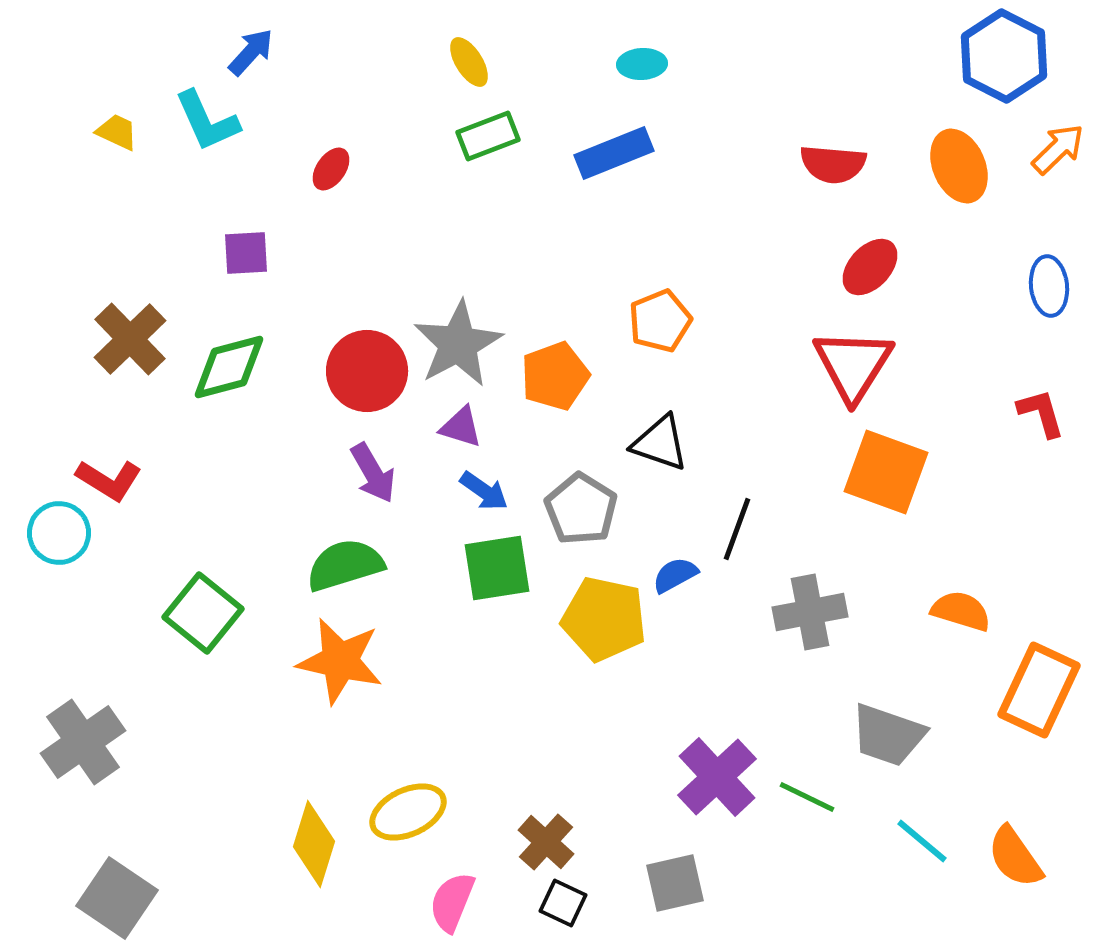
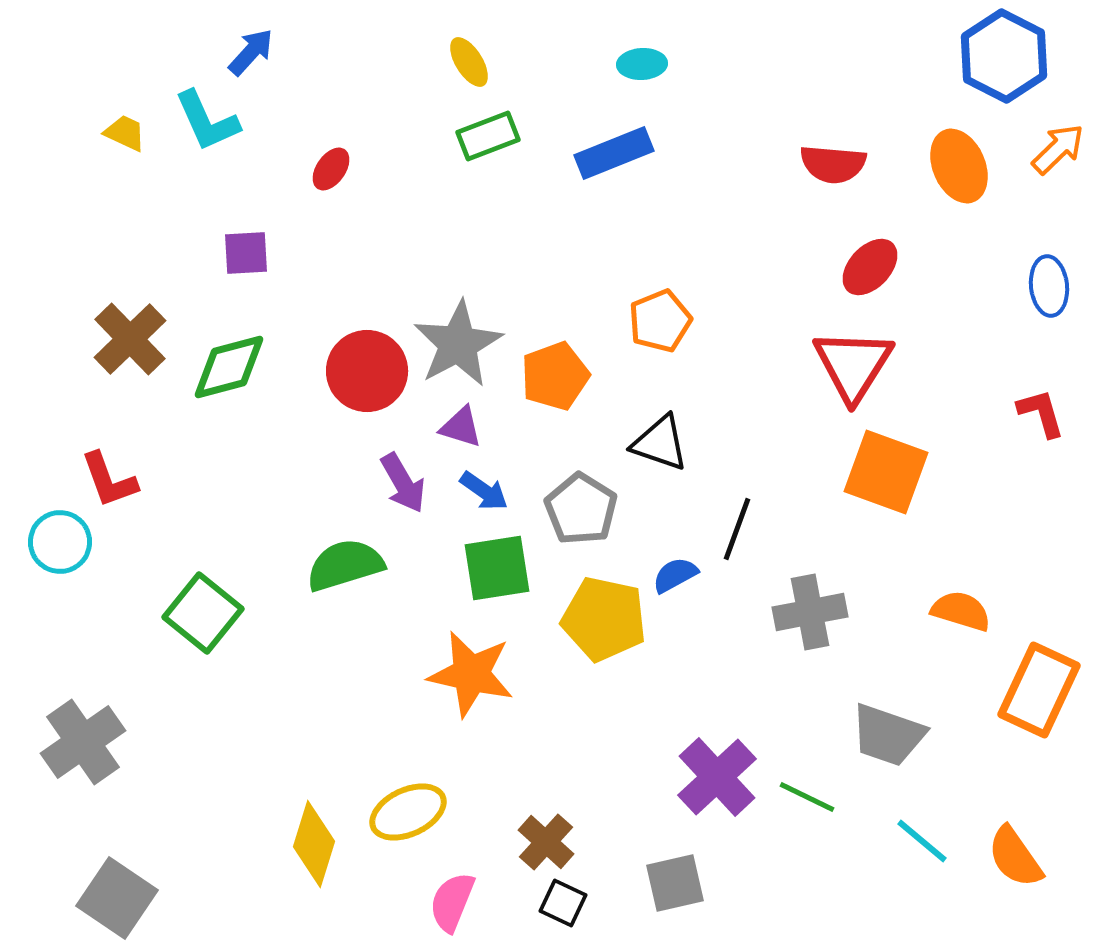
yellow trapezoid at (117, 132): moved 8 px right, 1 px down
purple arrow at (373, 473): moved 30 px right, 10 px down
red L-shape at (109, 480): rotated 38 degrees clockwise
cyan circle at (59, 533): moved 1 px right, 9 px down
orange star at (340, 661): moved 131 px right, 13 px down
